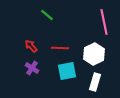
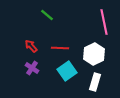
cyan square: rotated 24 degrees counterclockwise
